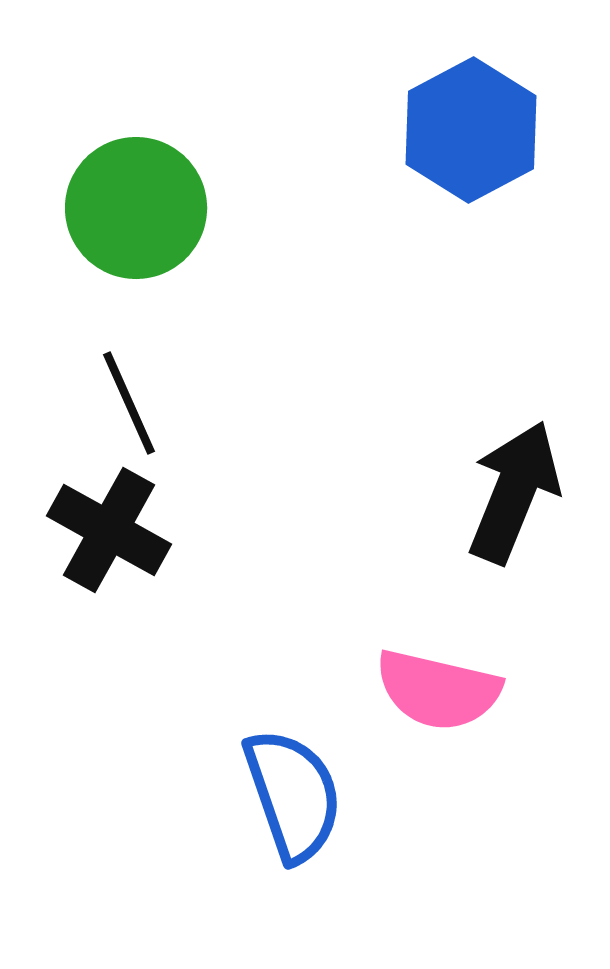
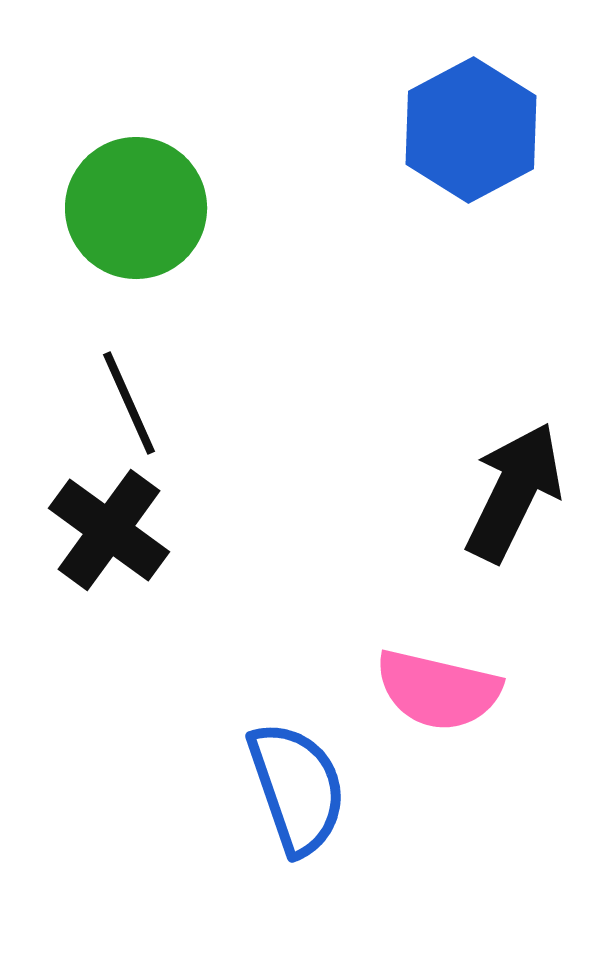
black arrow: rotated 4 degrees clockwise
black cross: rotated 7 degrees clockwise
blue semicircle: moved 4 px right, 7 px up
